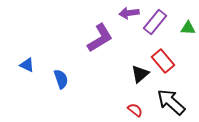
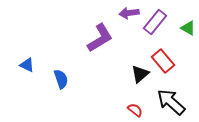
green triangle: rotated 28 degrees clockwise
